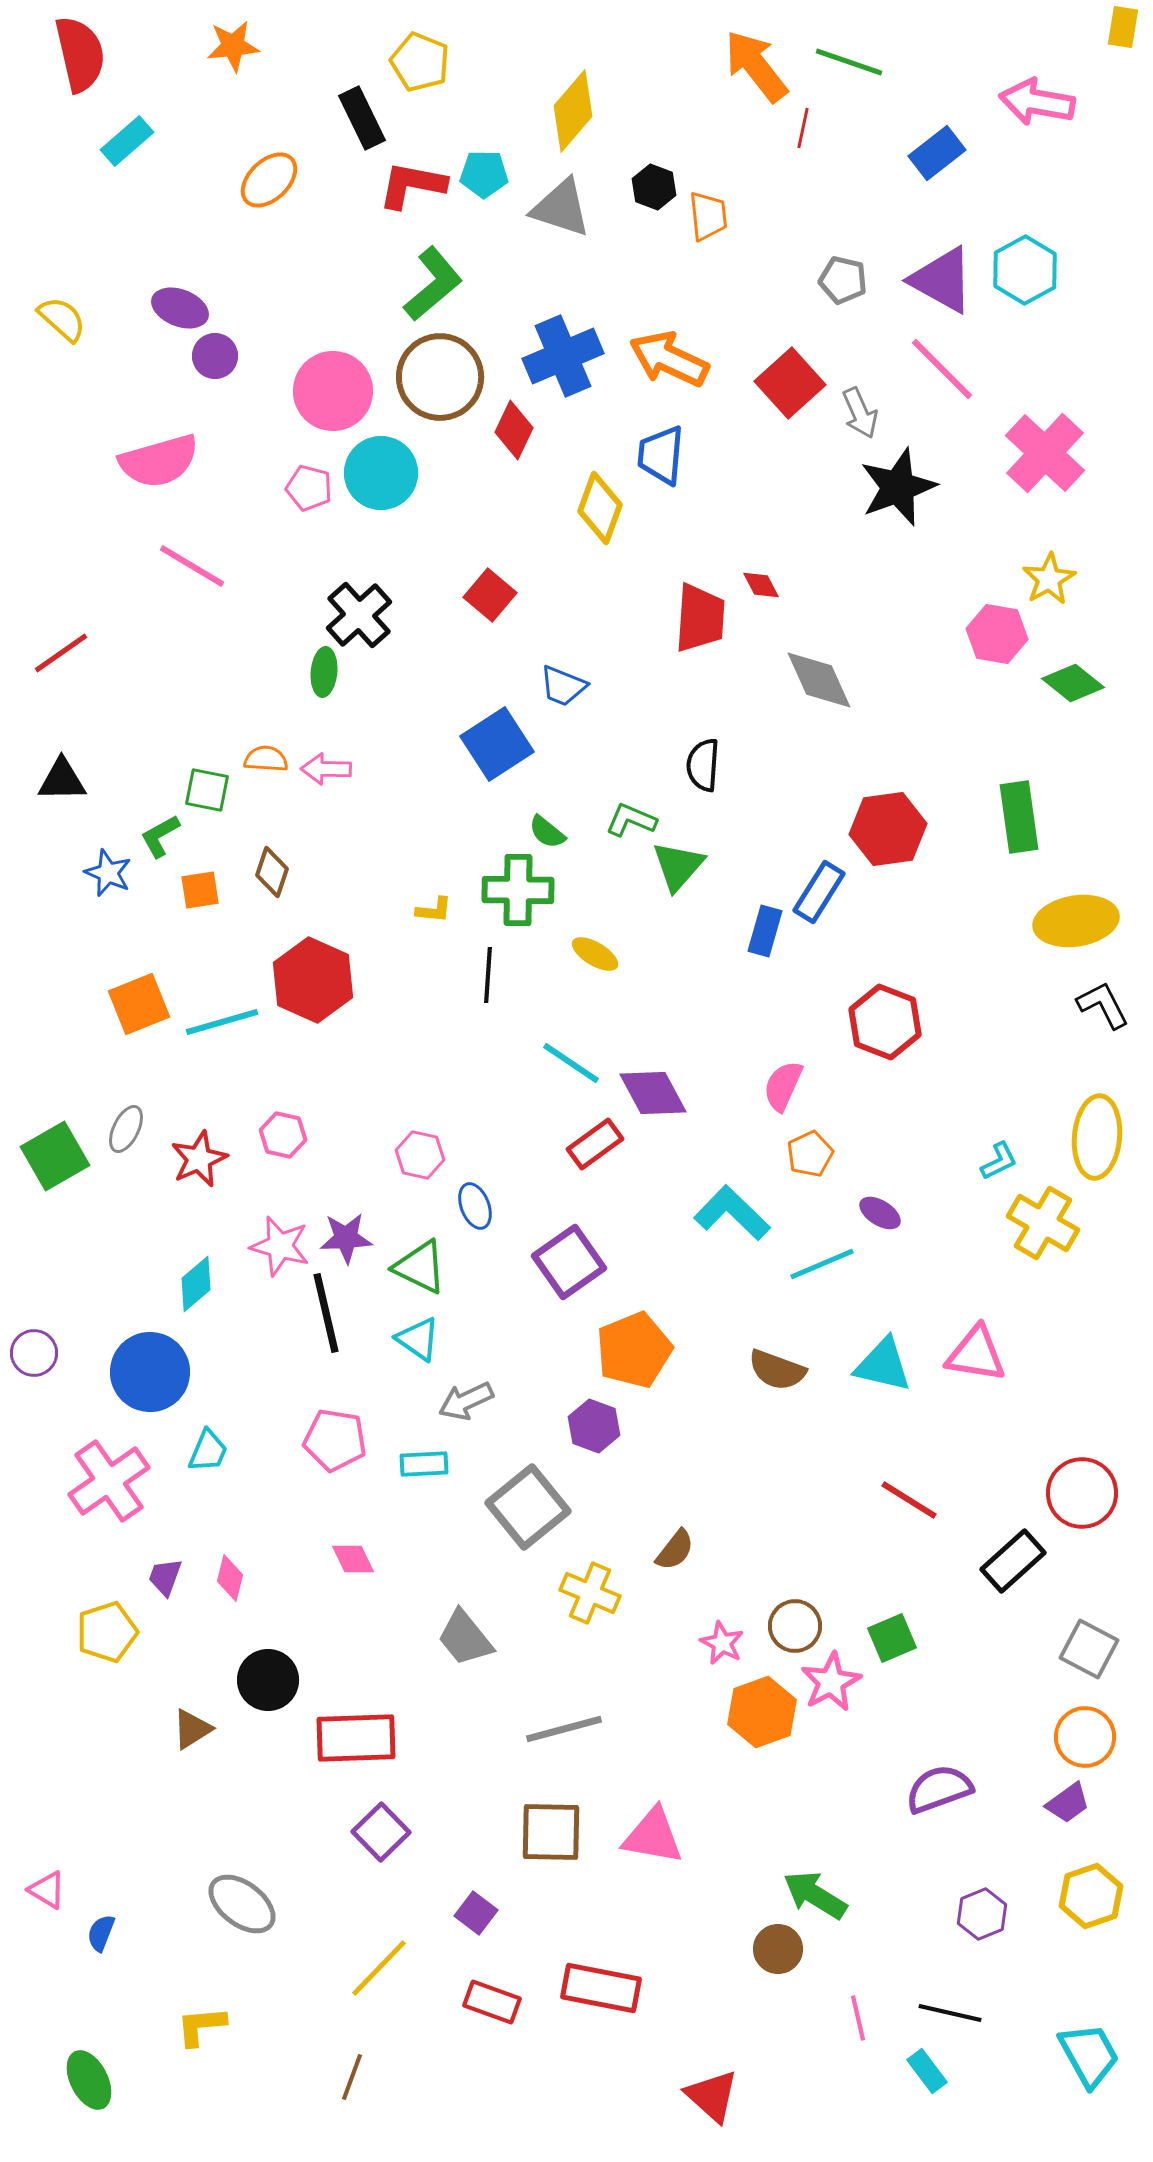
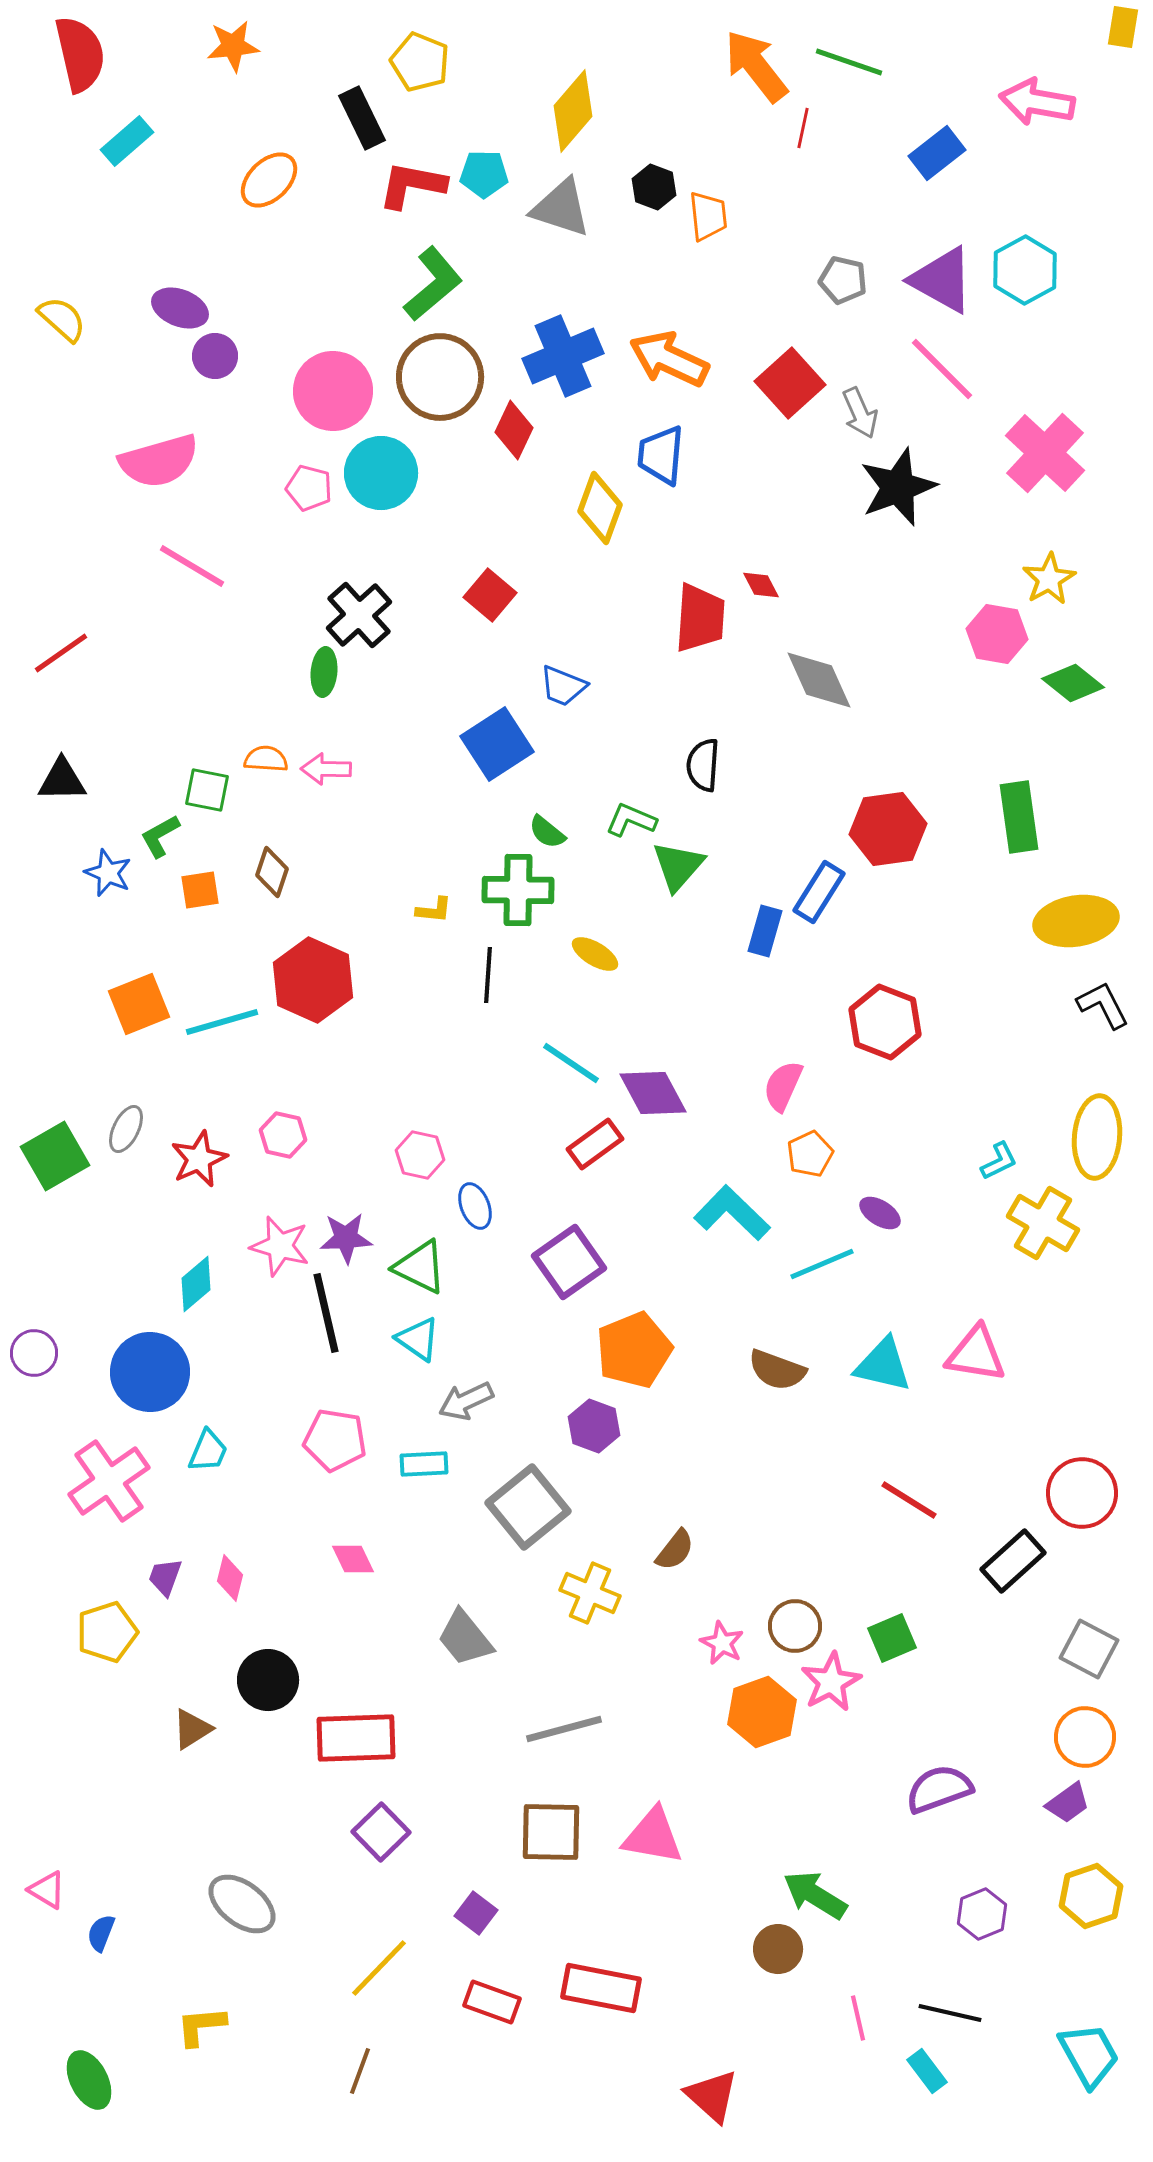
brown line at (352, 2077): moved 8 px right, 6 px up
